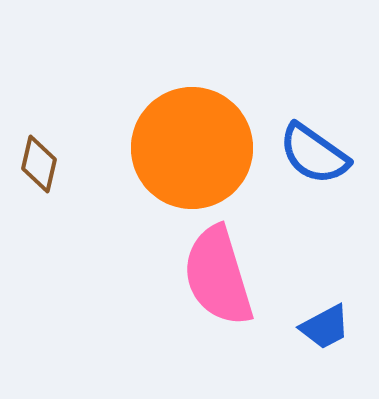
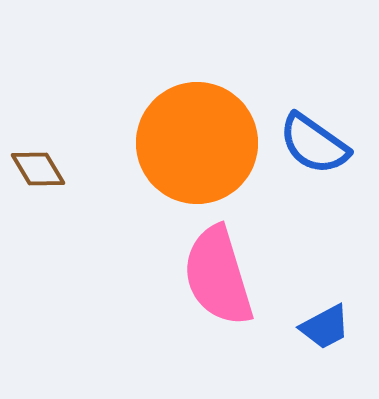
orange circle: moved 5 px right, 5 px up
blue semicircle: moved 10 px up
brown diamond: moved 1 px left, 5 px down; rotated 44 degrees counterclockwise
